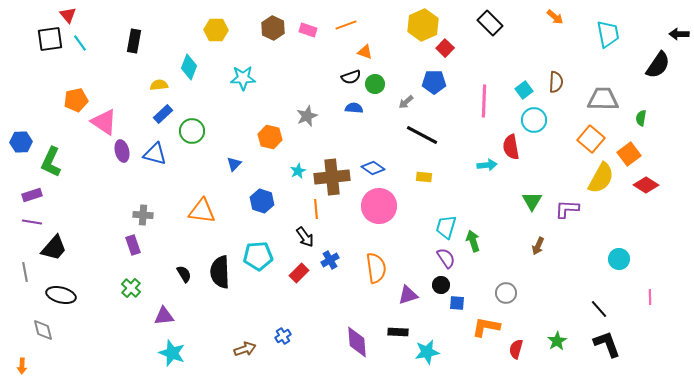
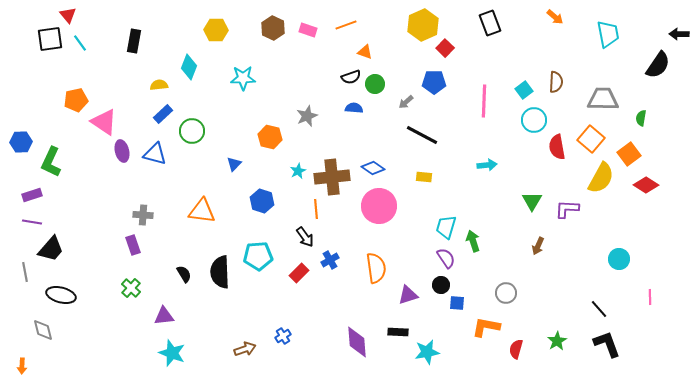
black rectangle at (490, 23): rotated 25 degrees clockwise
red semicircle at (511, 147): moved 46 px right
black trapezoid at (54, 248): moved 3 px left, 1 px down
